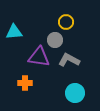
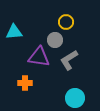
gray L-shape: rotated 60 degrees counterclockwise
cyan circle: moved 5 px down
